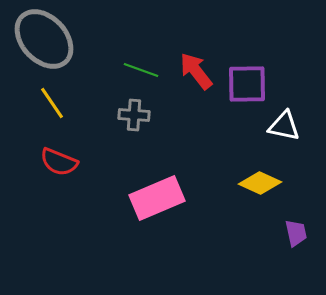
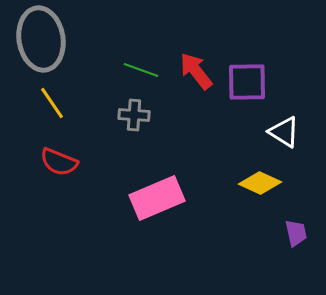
gray ellipse: moved 3 px left; rotated 34 degrees clockwise
purple square: moved 2 px up
white triangle: moved 6 px down; rotated 20 degrees clockwise
